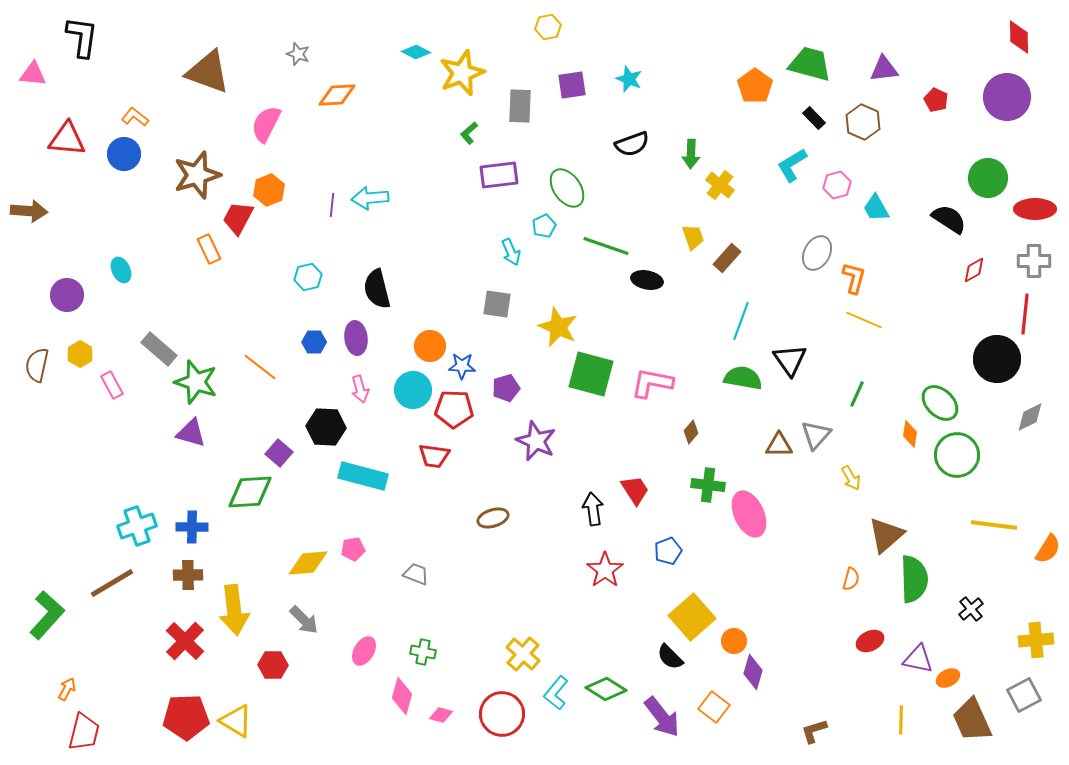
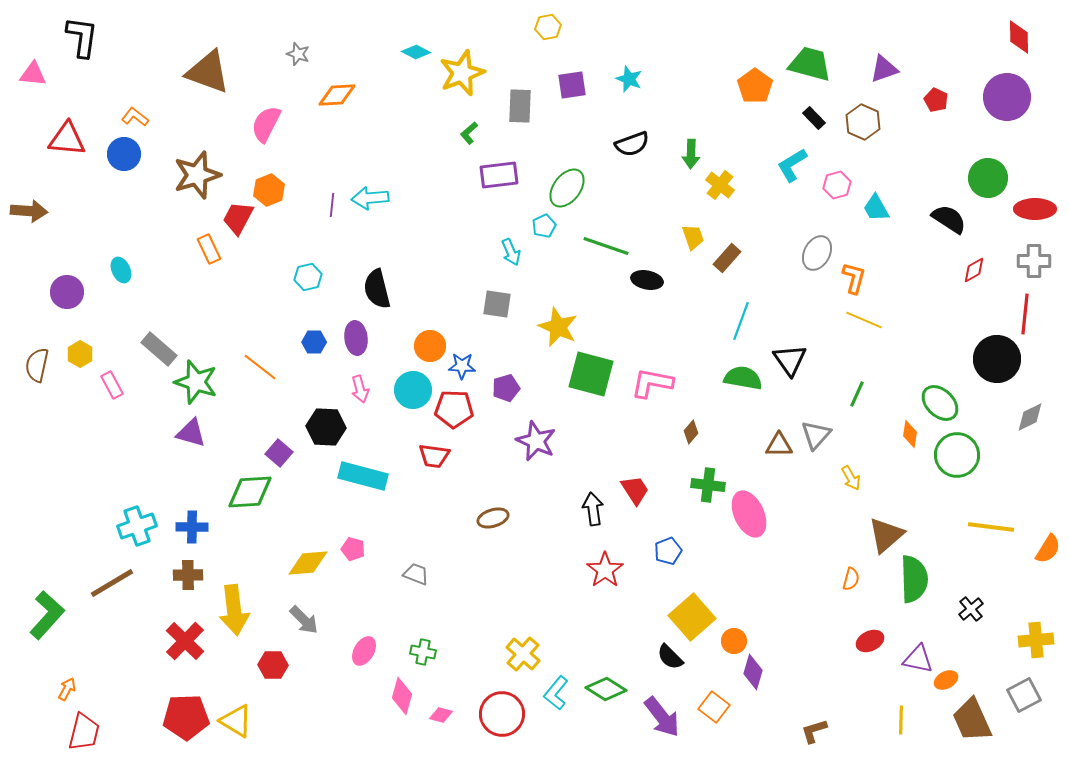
purple triangle at (884, 69): rotated 12 degrees counterclockwise
green ellipse at (567, 188): rotated 72 degrees clockwise
purple circle at (67, 295): moved 3 px up
yellow line at (994, 525): moved 3 px left, 2 px down
pink pentagon at (353, 549): rotated 25 degrees clockwise
orange ellipse at (948, 678): moved 2 px left, 2 px down
